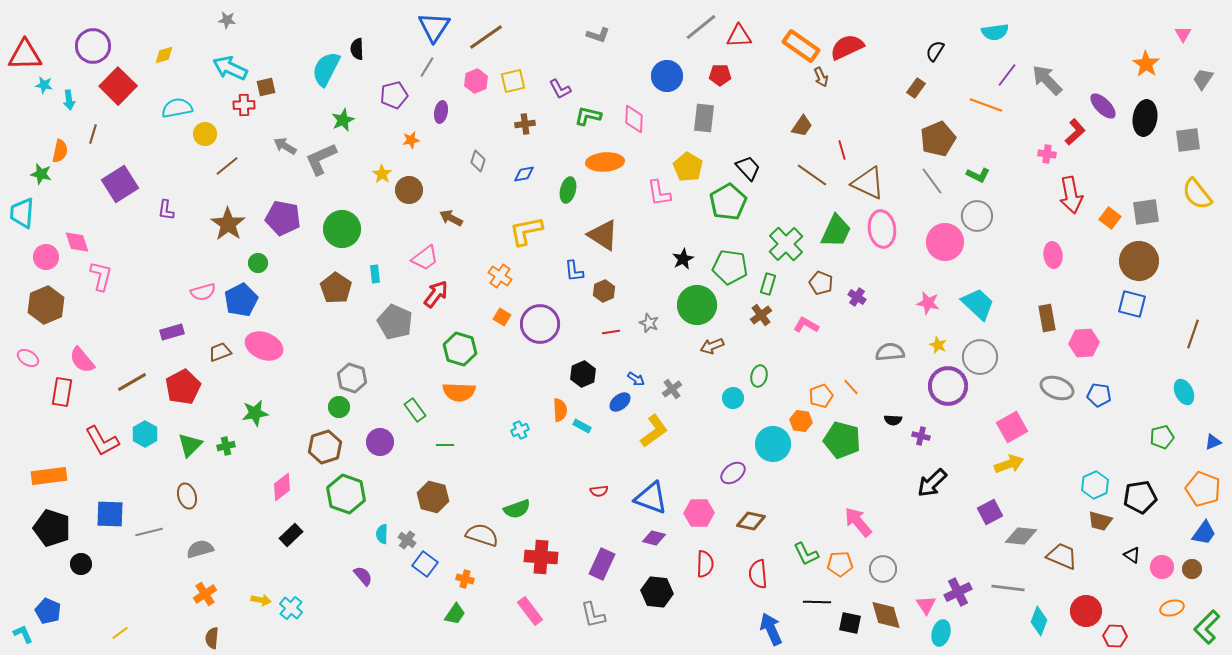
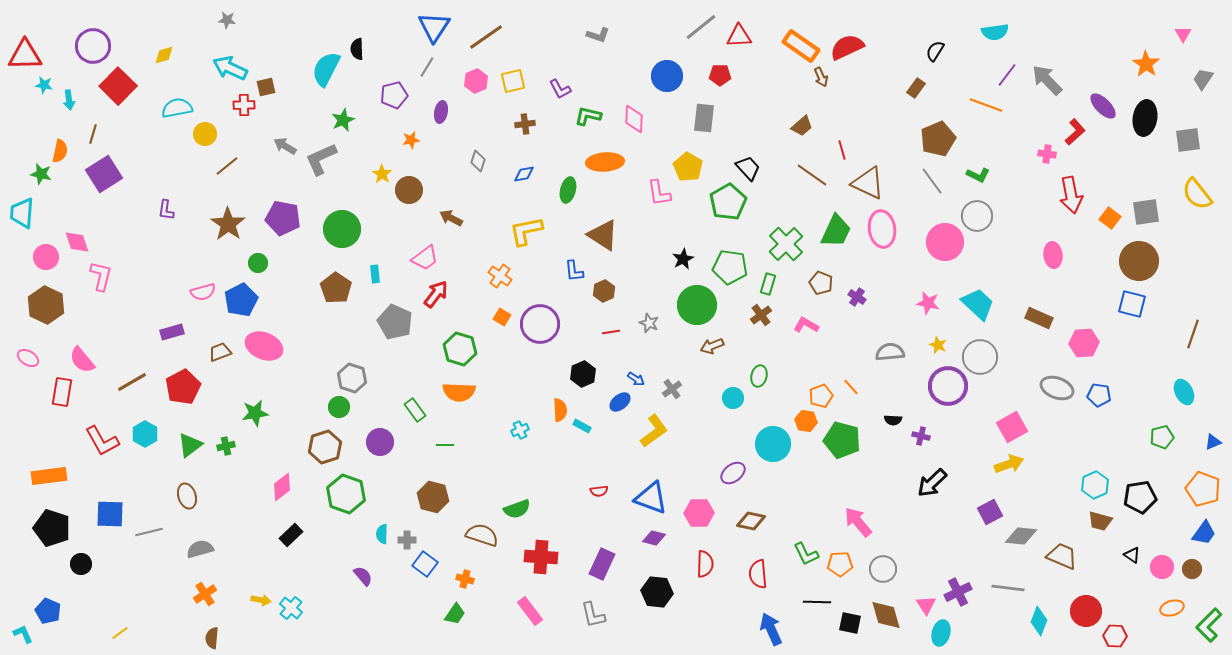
brown trapezoid at (802, 126): rotated 15 degrees clockwise
purple square at (120, 184): moved 16 px left, 10 px up
brown hexagon at (46, 305): rotated 12 degrees counterclockwise
brown rectangle at (1047, 318): moved 8 px left; rotated 56 degrees counterclockwise
orange hexagon at (801, 421): moved 5 px right
green triangle at (190, 445): rotated 8 degrees clockwise
gray cross at (407, 540): rotated 36 degrees counterclockwise
green L-shape at (1207, 627): moved 2 px right, 2 px up
